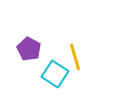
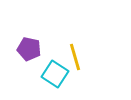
purple pentagon: rotated 15 degrees counterclockwise
